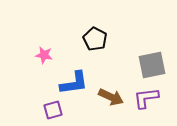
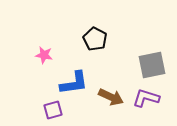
purple L-shape: rotated 24 degrees clockwise
